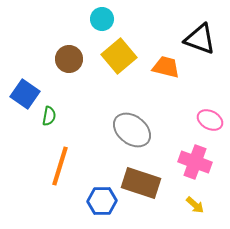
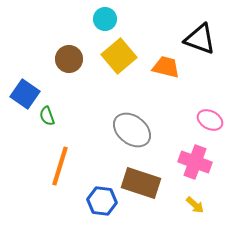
cyan circle: moved 3 px right
green semicircle: moved 2 px left; rotated 150 degrees clockwise
blue hexagon: rotated 8 degrees clockwise
